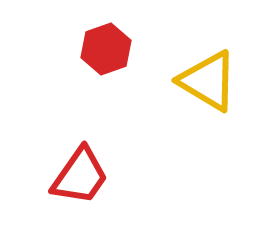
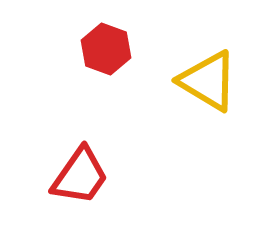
red hexagon: rotated 21 degrees counterclockwise
